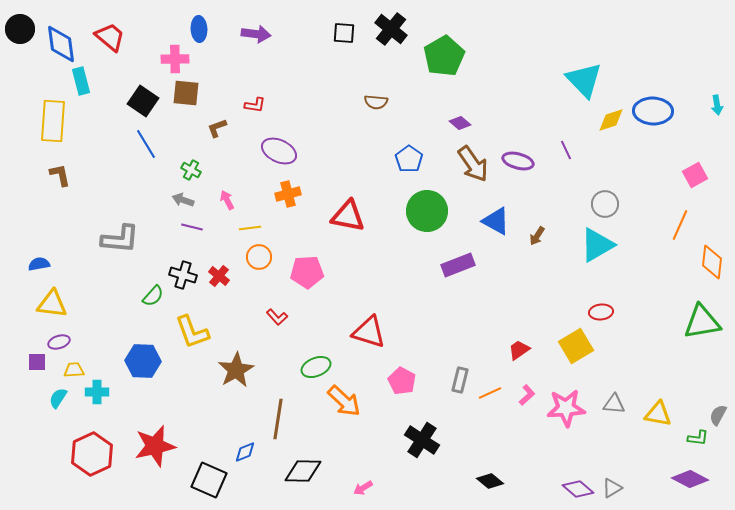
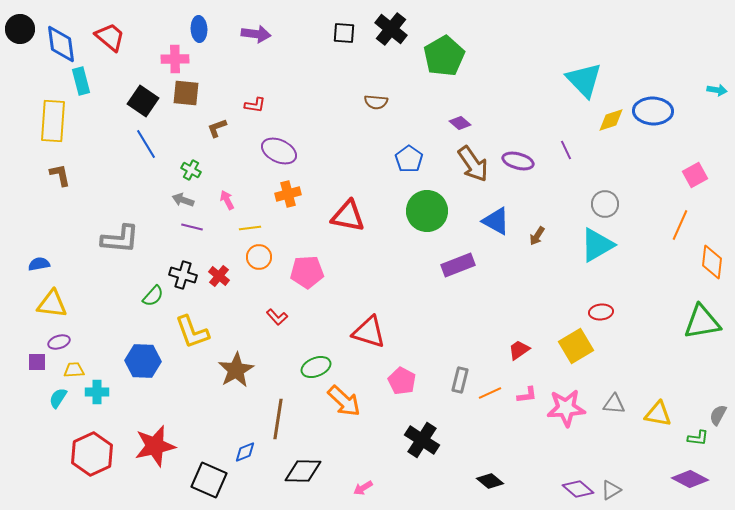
cyan arrow at (717, 105): moved 15 px up; rotated 72 degrees counterclockwise
pink L-shape at (527, 395): rotated 35 degrees clockwise
gray triangle at (612, 488): moved 1 px left, 2 px down
